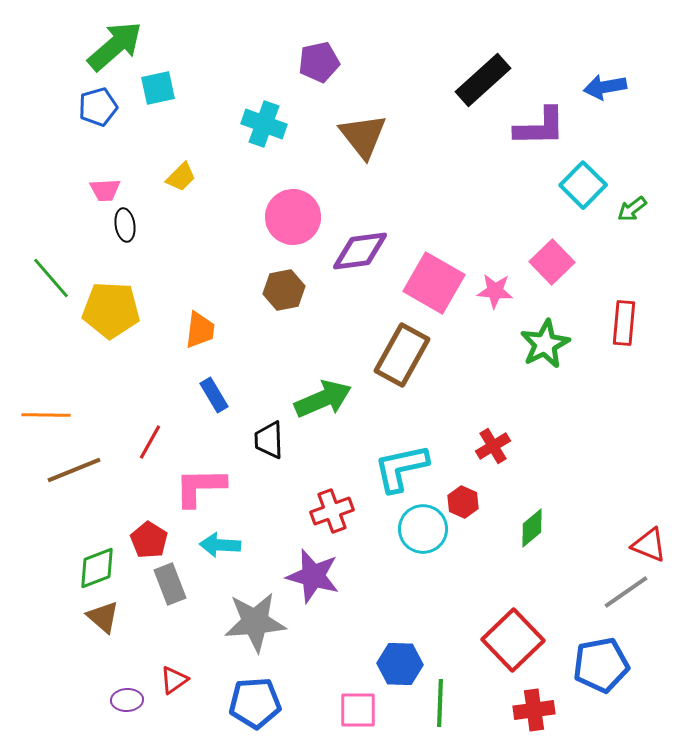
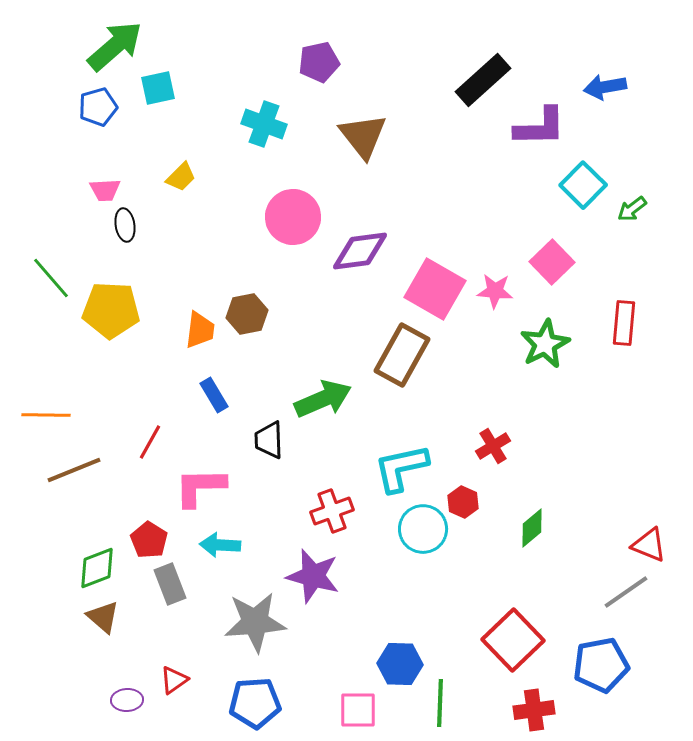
pink square at (434, 283): moved 1 px right, 6 px down
brown hexagon at (284, 290): moved 37 px left, 24 px down
